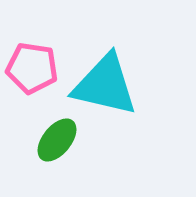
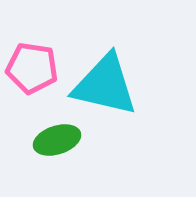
green ellipse: rotated 33 degrees clockwise
